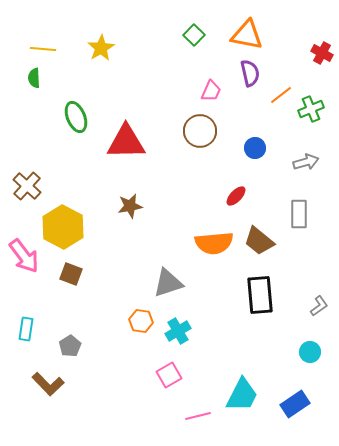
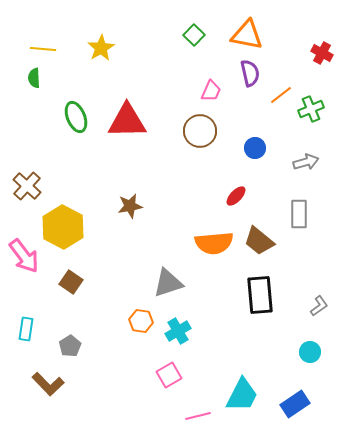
red triangle: moved 1 px right, 21 px up
brown square: moved 8 px down; rotated 15 degrees clockwise
